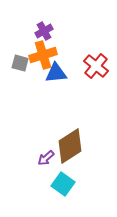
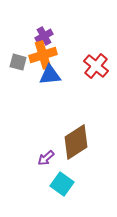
purple cross: moved 5 px down
gray square: moved 2 px left, 1 px up
blue triangle: moved 6 px left, 2 px down
brown diamond: moved 6 px right, 4 px up
cyan square: moved 1 px left
